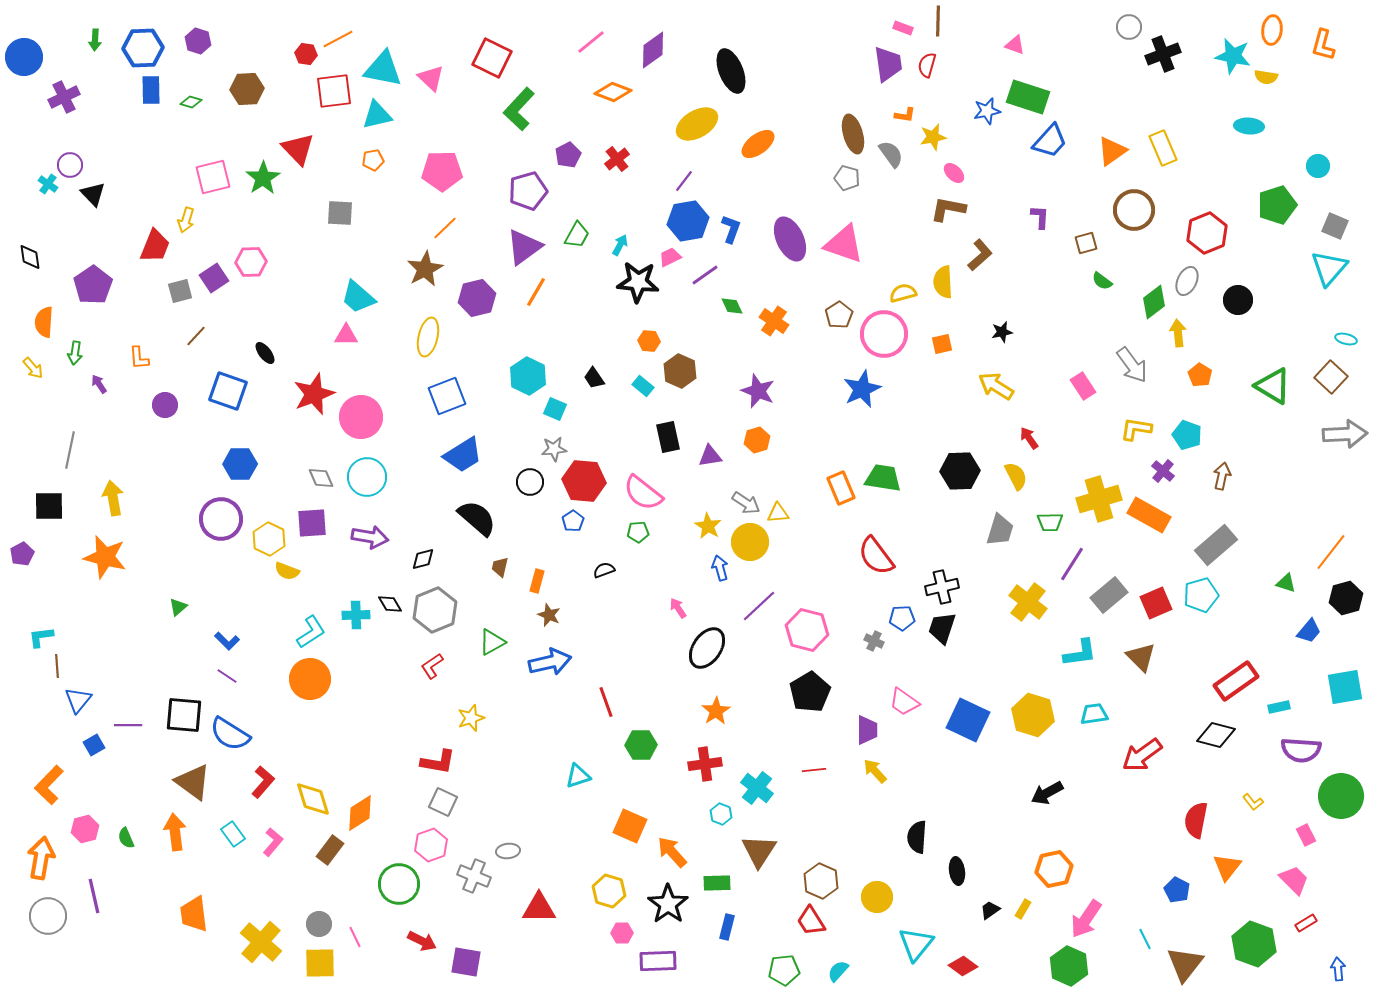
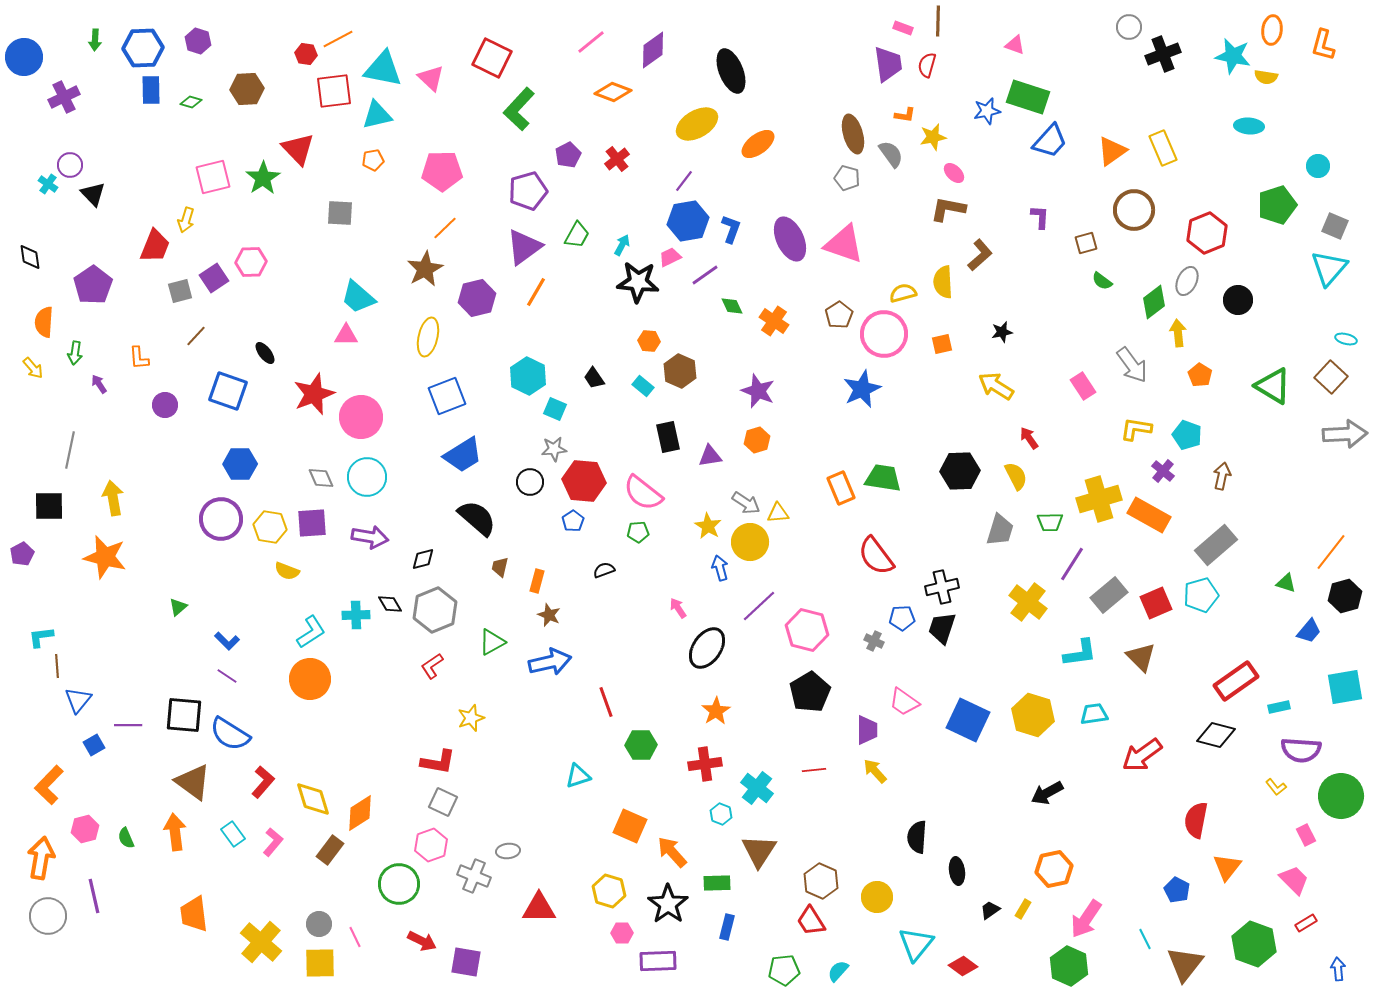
cyan arrow at (620, 245): moved 2 px right
yellow hexagon at (269, 539): moved 1 px right, 12 px up; rotated 16 degrees counterclockwise
black hexagon at (1346, 598): moved 1 px left, 2 px up
yellow L-shape at (1253, 802): moved 23 px right, 15 px up
